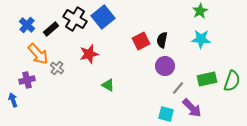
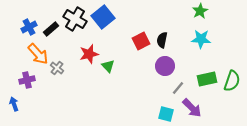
blue cross: moved 2 px right, 2 px down; rotated 21 degrees clockwise
green triangle: moved 19 px up; rotated 16 degrees clockwise
blue arrow: moved 1 px right, 4 px down
